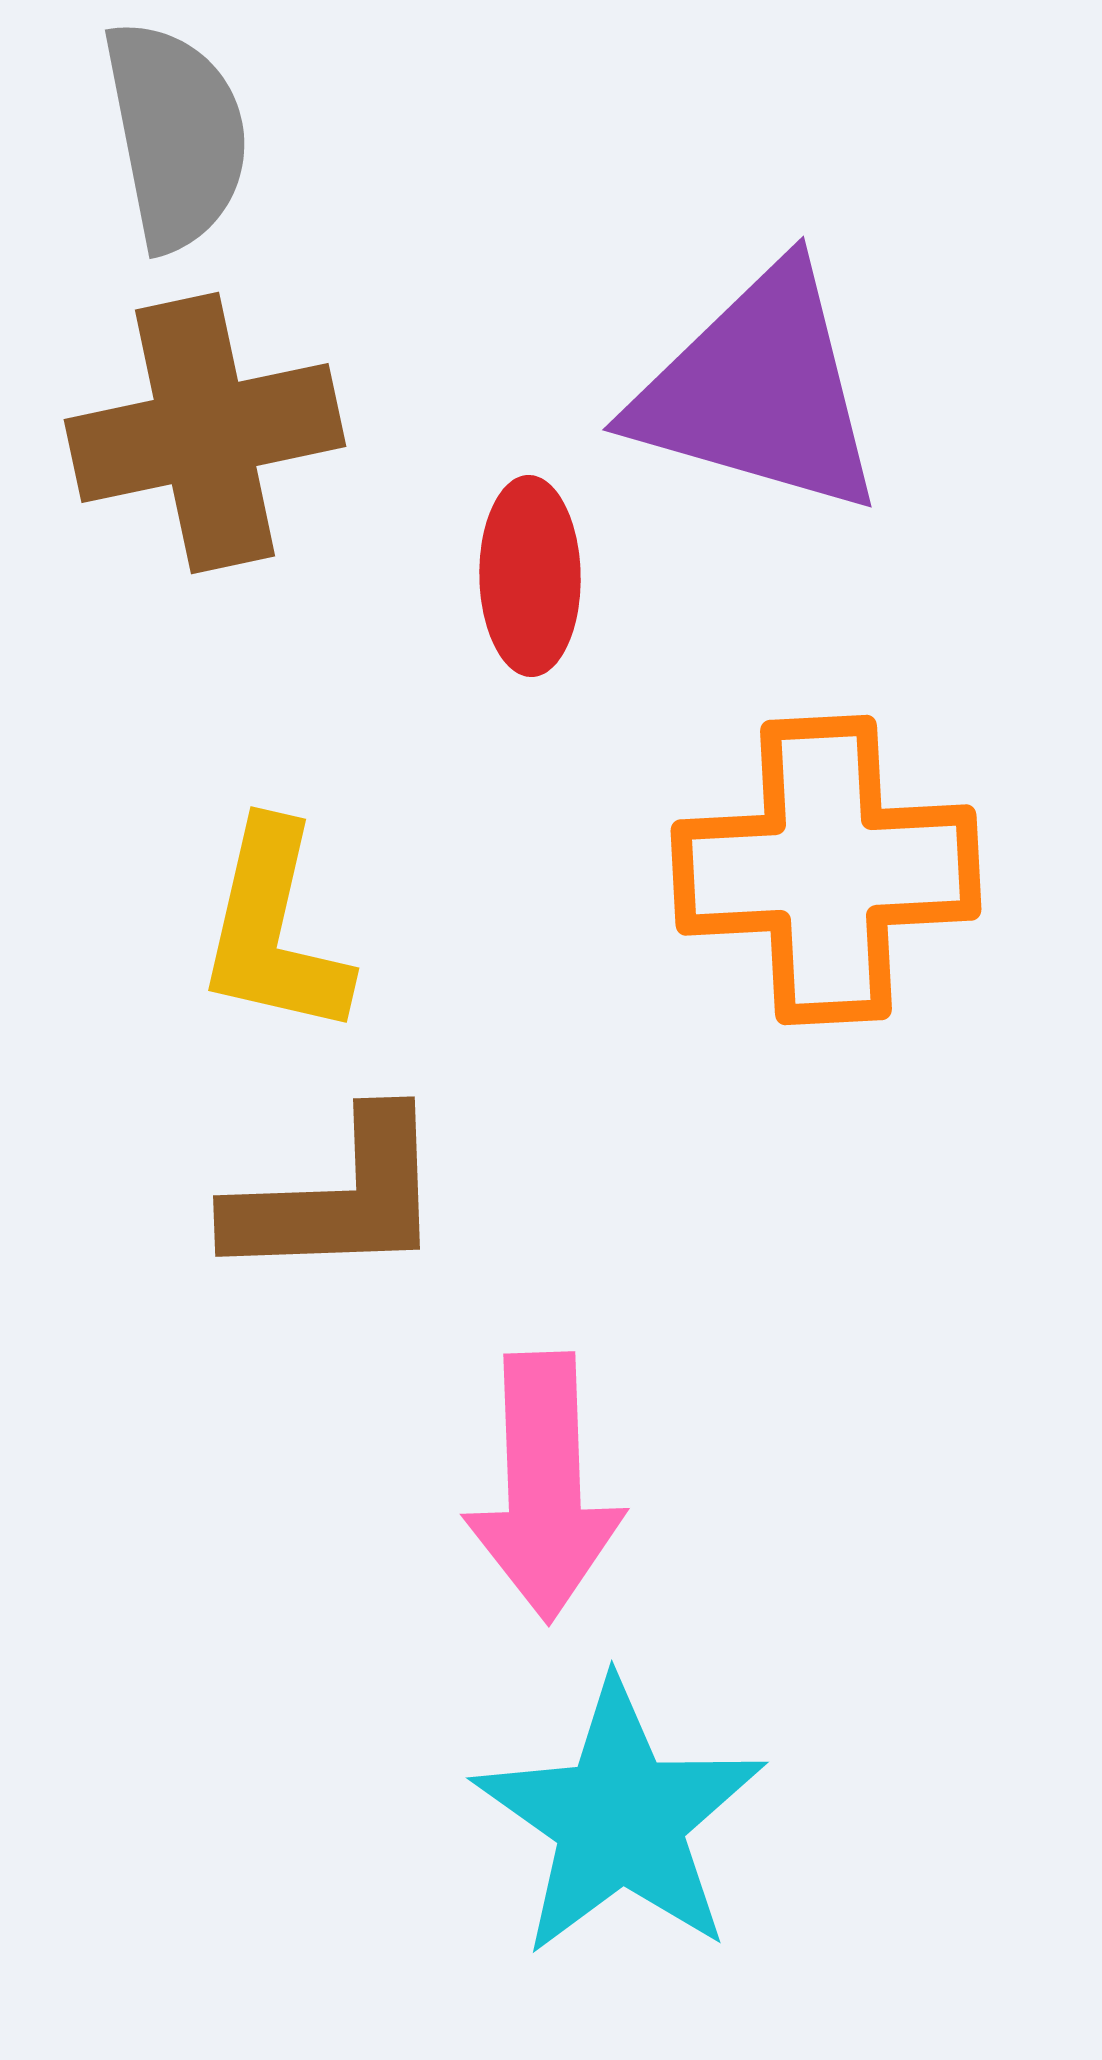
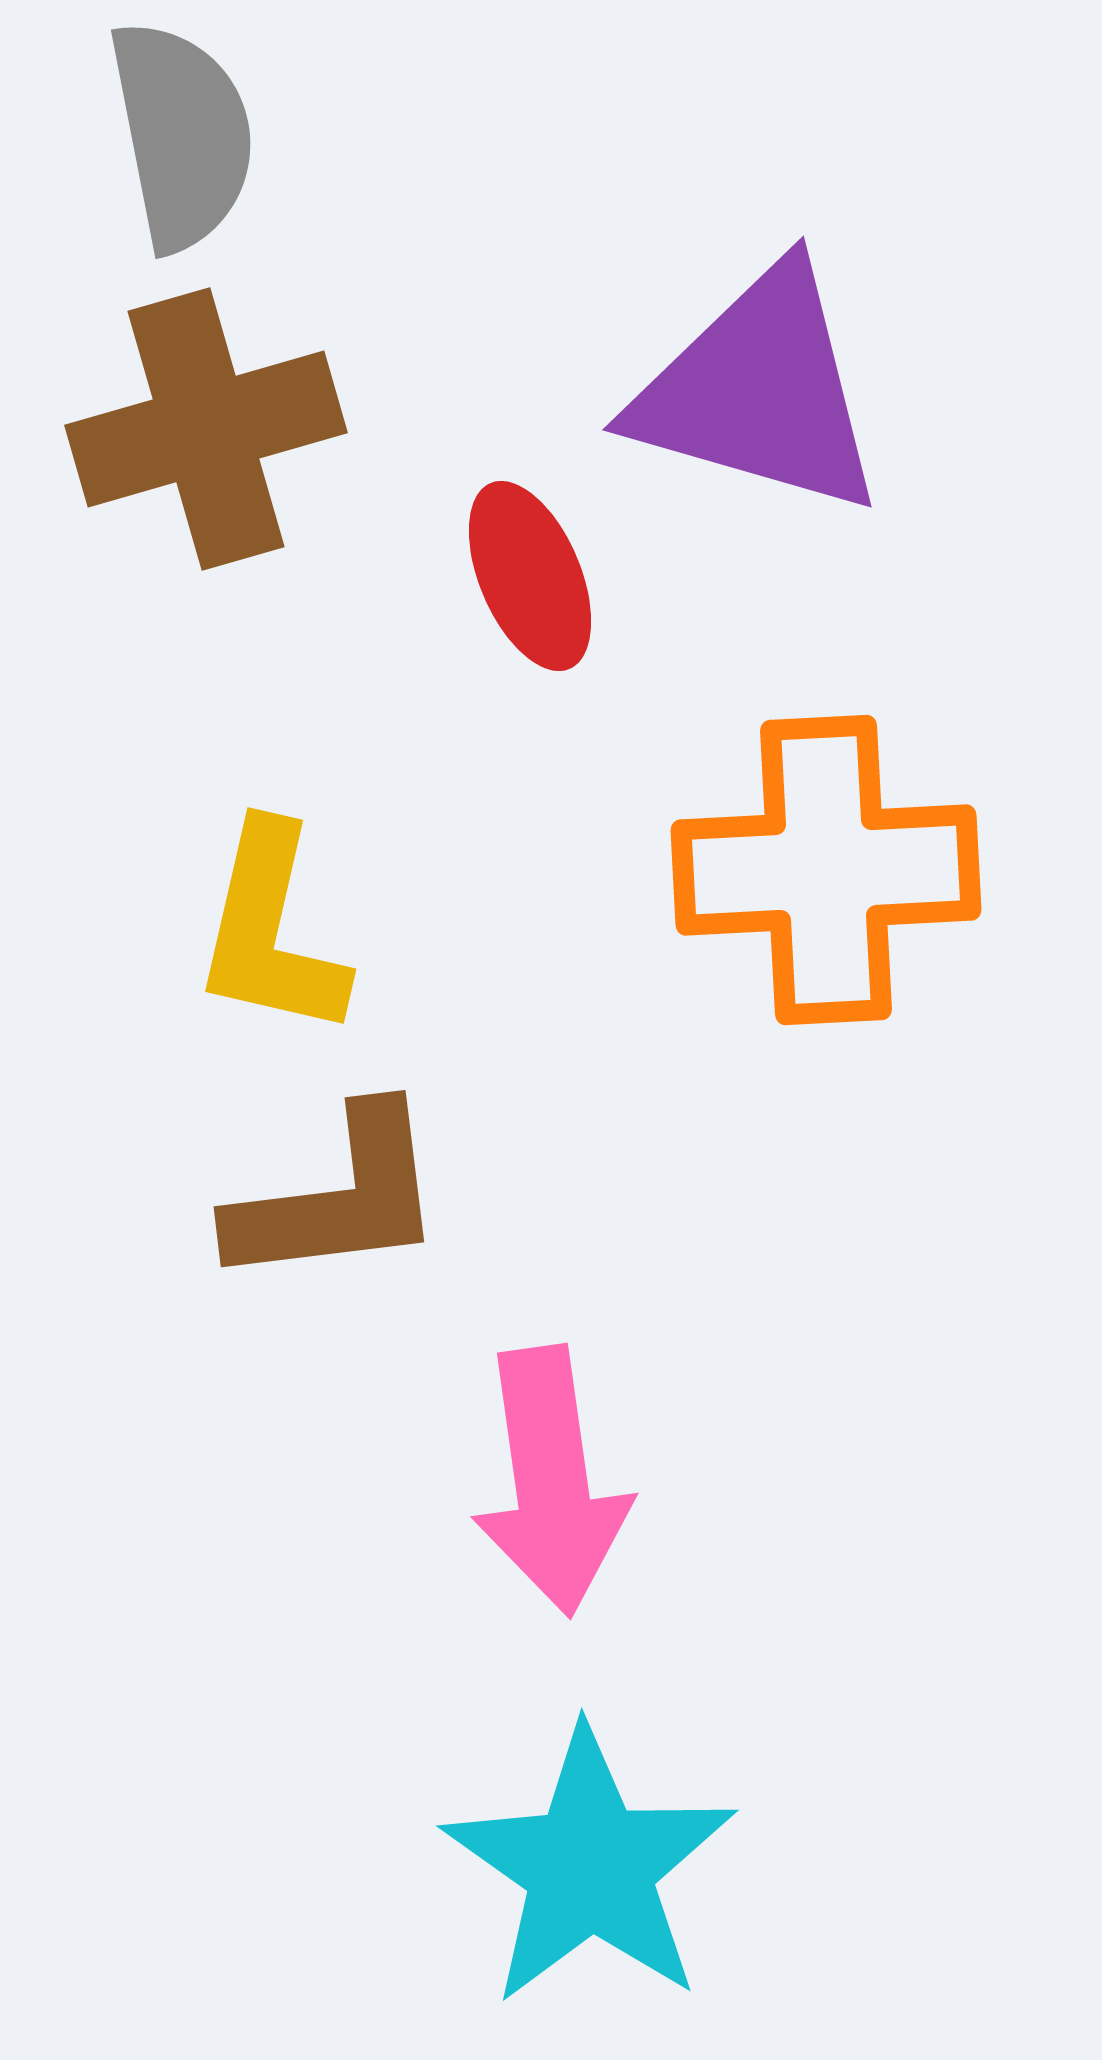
gray semicircle: moved 6 px right
brown cross: moved 1 px right, 4 px up; rotated 4 degrees counterclockwise
red ellipse: rotated 22 degrees counterclockwise
yellow L-shape: moved 3 px left, 1 px down
brown L-shape: rotated 5 degrees counterclockwise
pink arrow: moved 7 px right, 6 px up; rotated 6 degrees counterclockwise
cyan star: moved 30 px left, 48 px down
